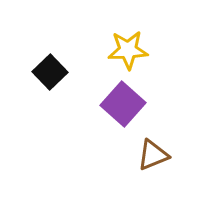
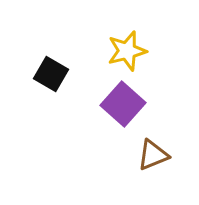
yellow star: moved 1 px left, 1 px down; rotated 12 degrees counterclockwise
black square: moved 1 px right, 2 px down; rotated 16 degrees counterclockwise
